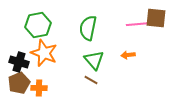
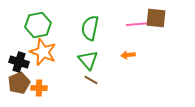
green semicircle: moved 2 px right
orange star: moved 1 px left, 1 px up
green triangle: moved 6 px left
